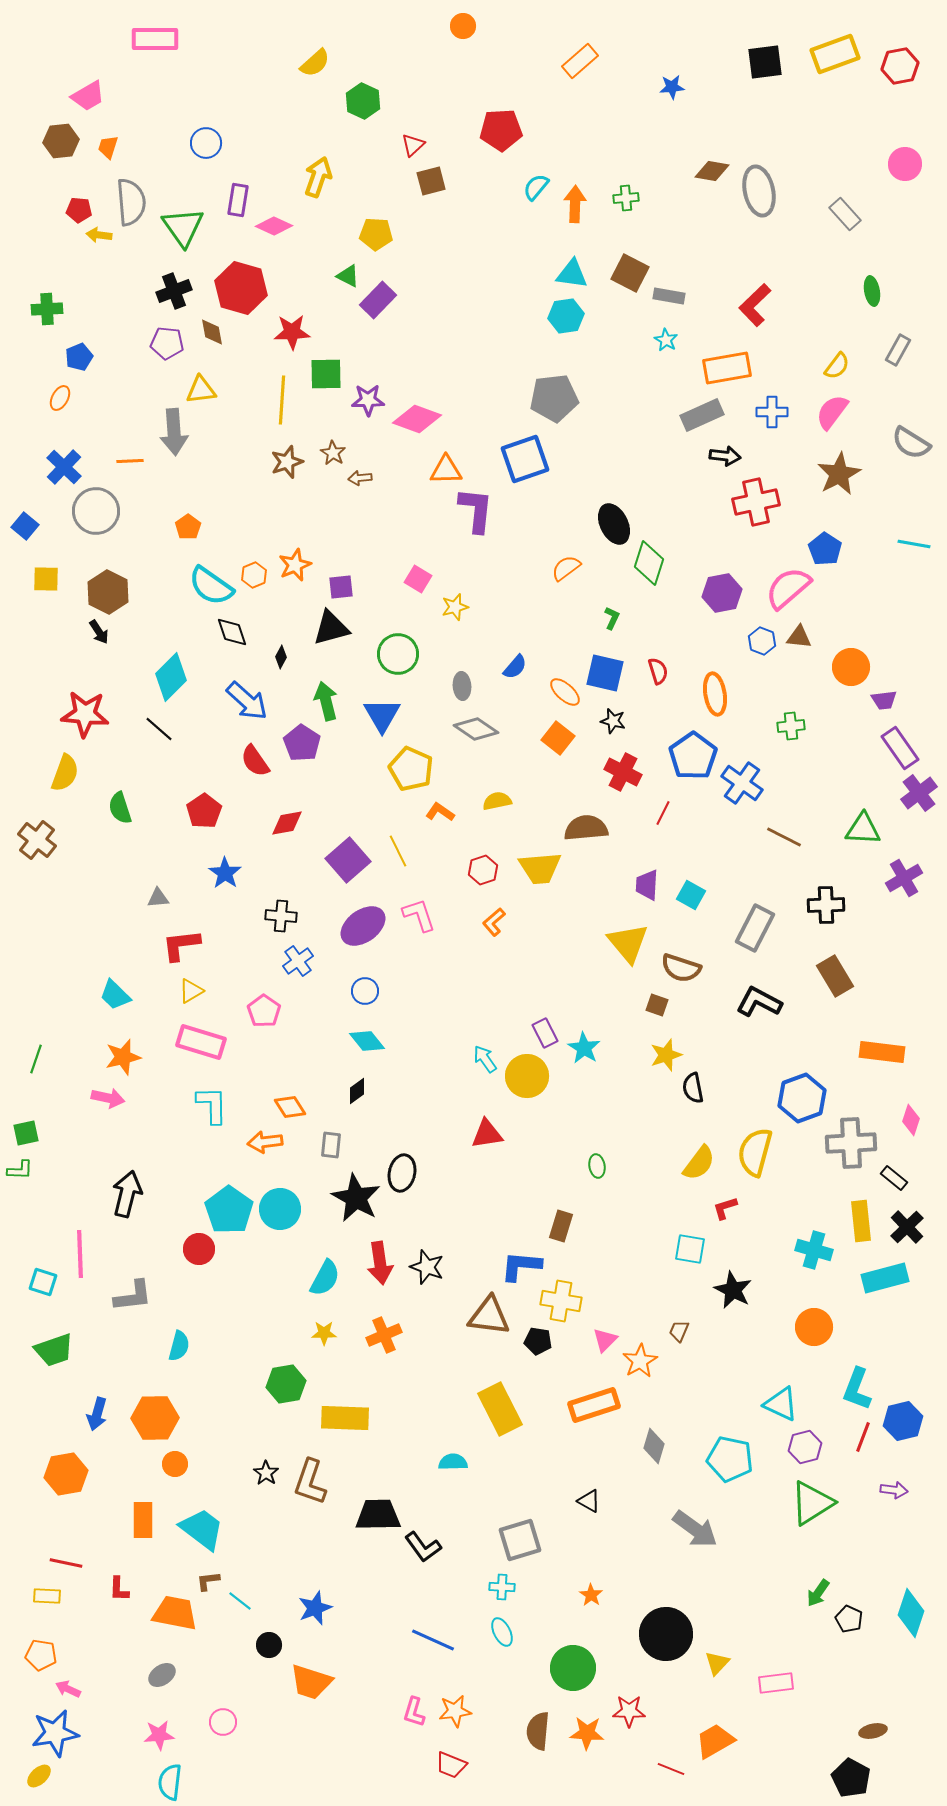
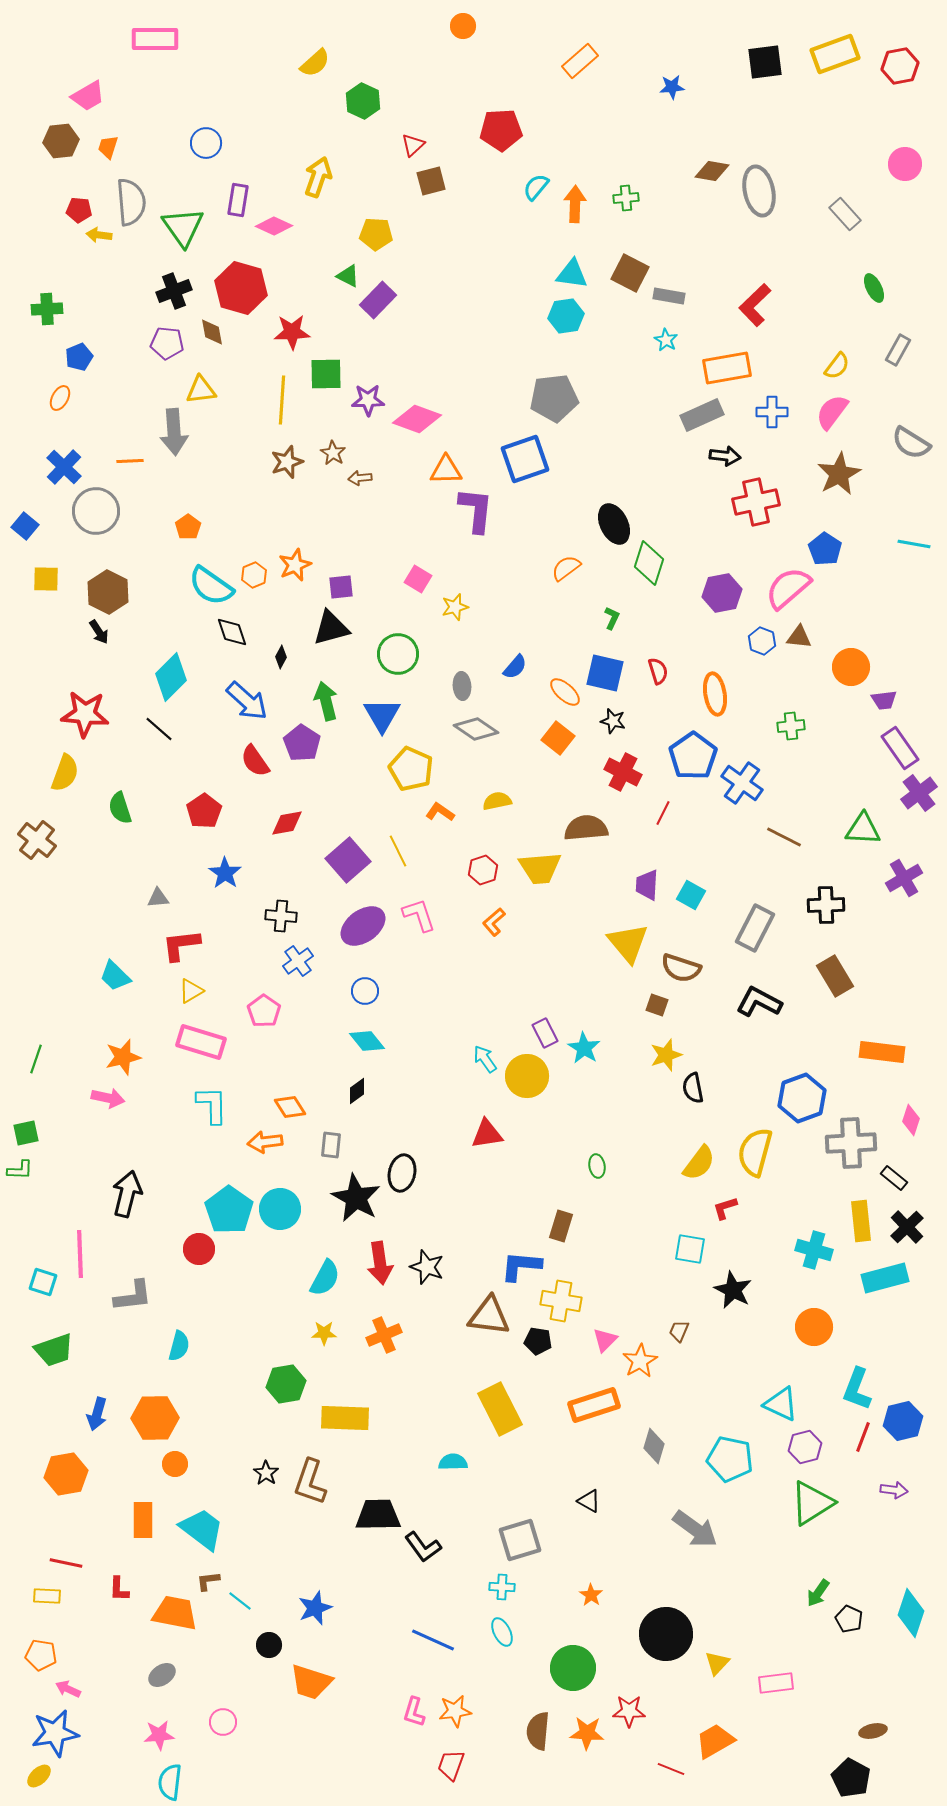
green ellipse at (872, 291): moved 2 px right, 3 px up; rotated 16 degrees counterclockwise
cyan trapezoid at (115, 995): moved 19 px up
red trapezoid at (451, 1765): rotated 88 degrees clockwise
